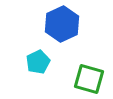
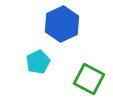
green square: rotated 12 degrees clockwise
